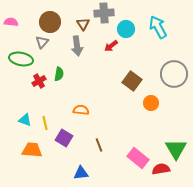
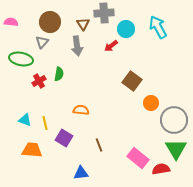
gray circle: moved 46 px down
